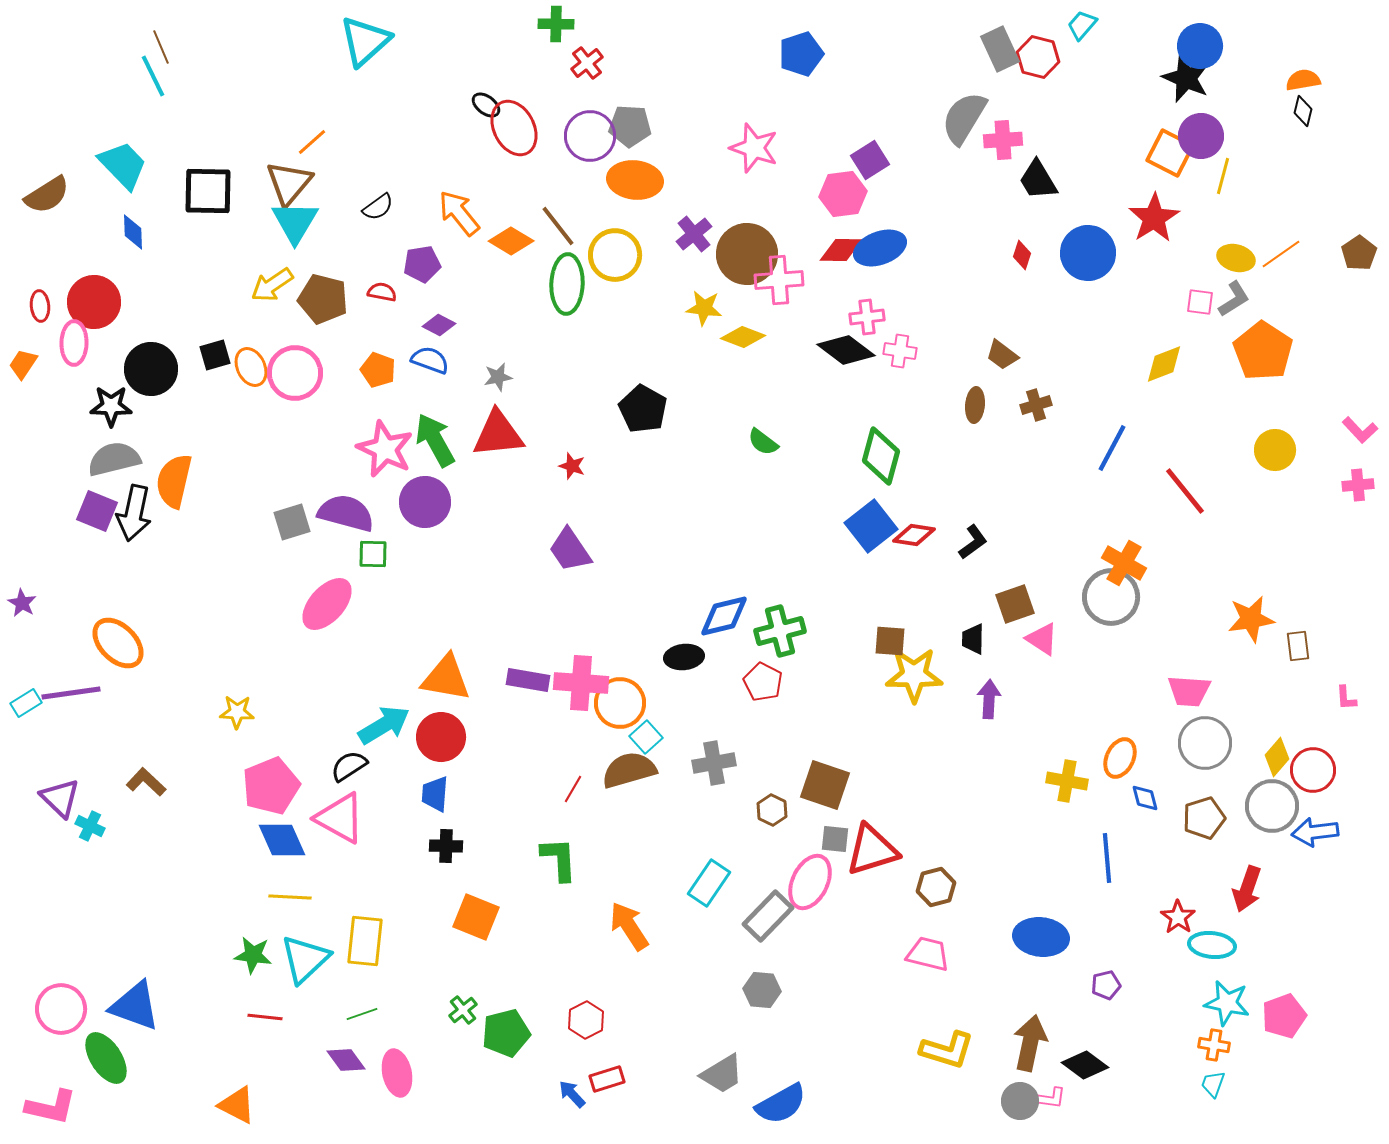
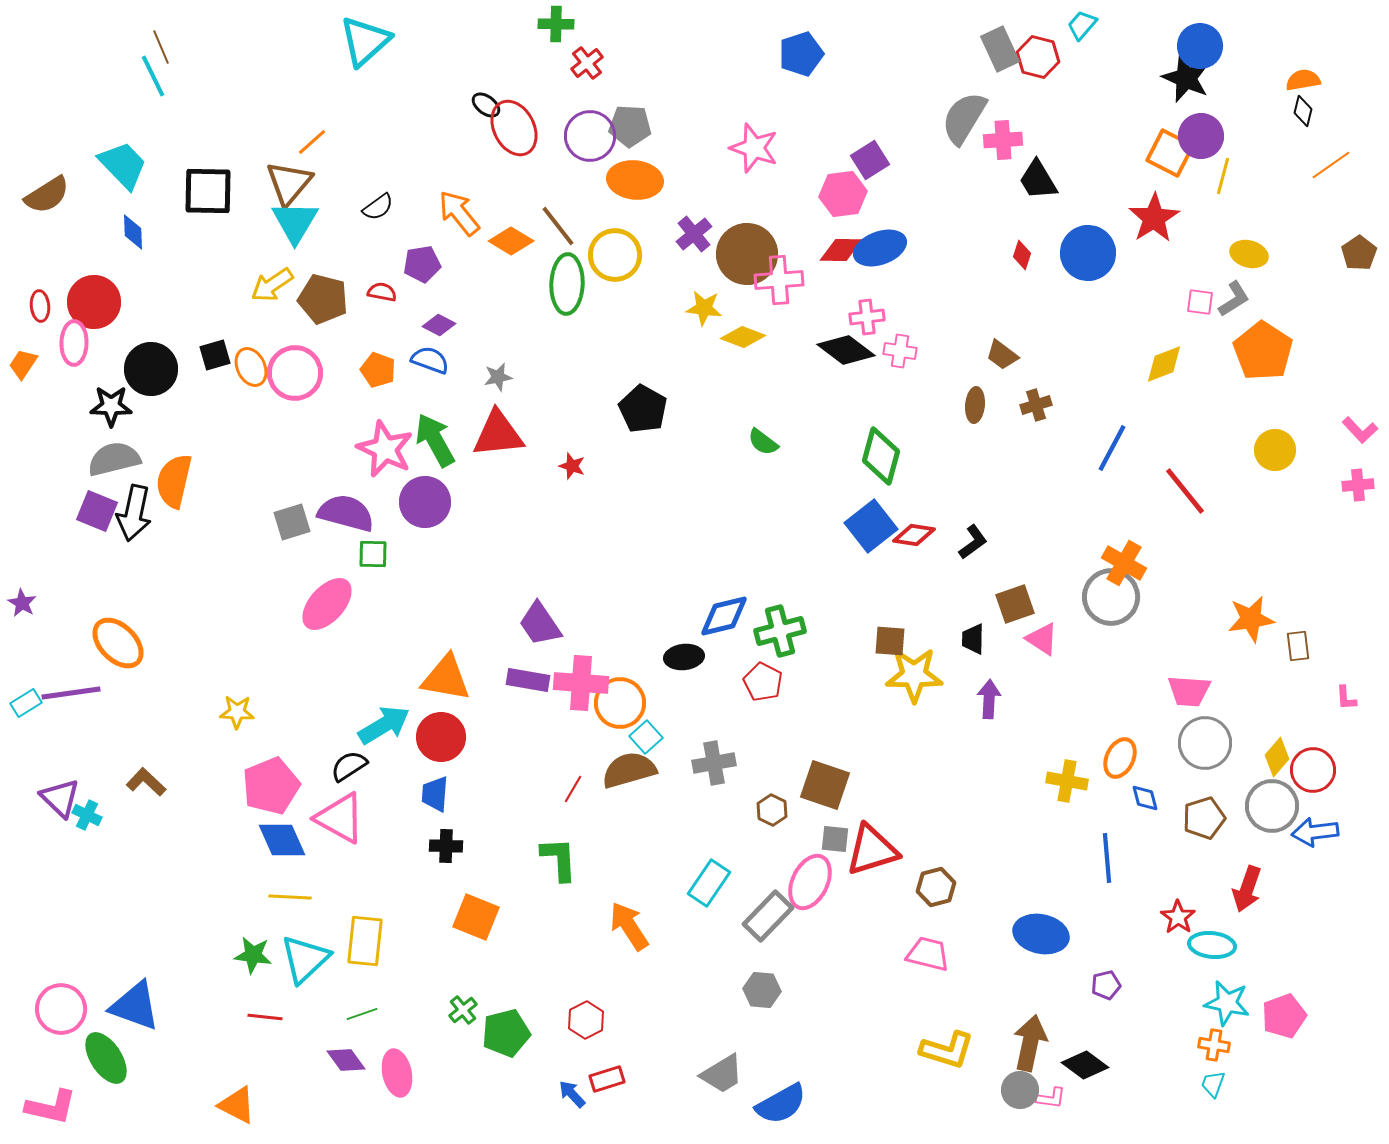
orange line at (1281, 254): moved 50 px right, 89 px up
yellow ellipse at (1236, 258): moved 13 px right, 4 px up
purple trapezoid at (570, 550): moved 30 px left, 74 px down
cyan cross at (90, 826): moved 3 px left, 11 px up
blue ellipse at (1041, 937): moved 3 px up; rotated 6 degrees clockwise
gray circle at (1020, 1101): moved 11 px up
